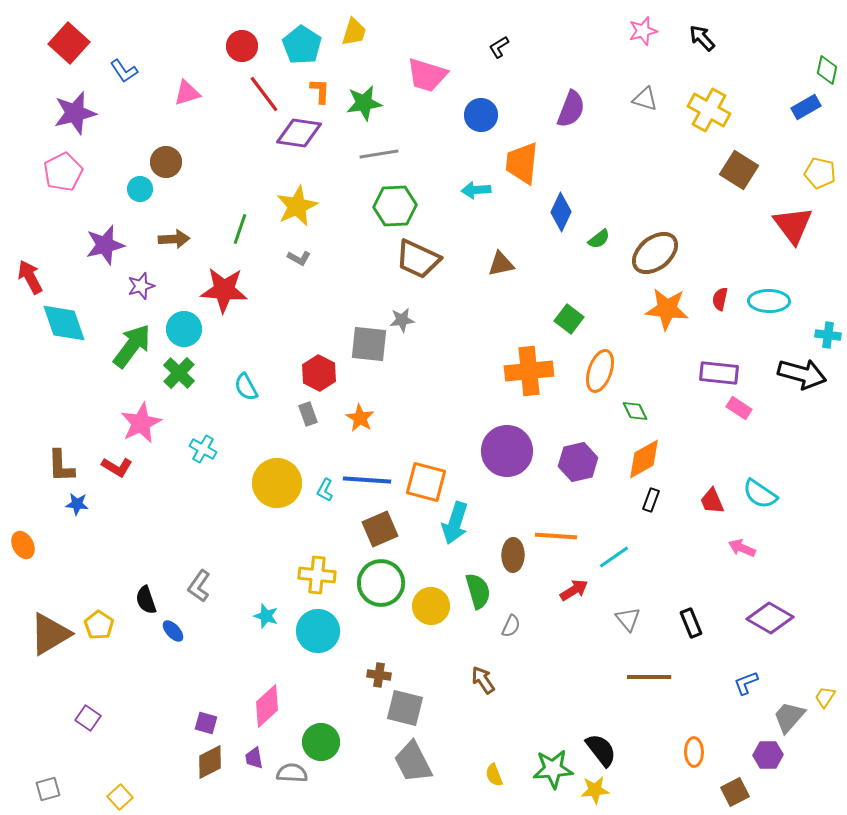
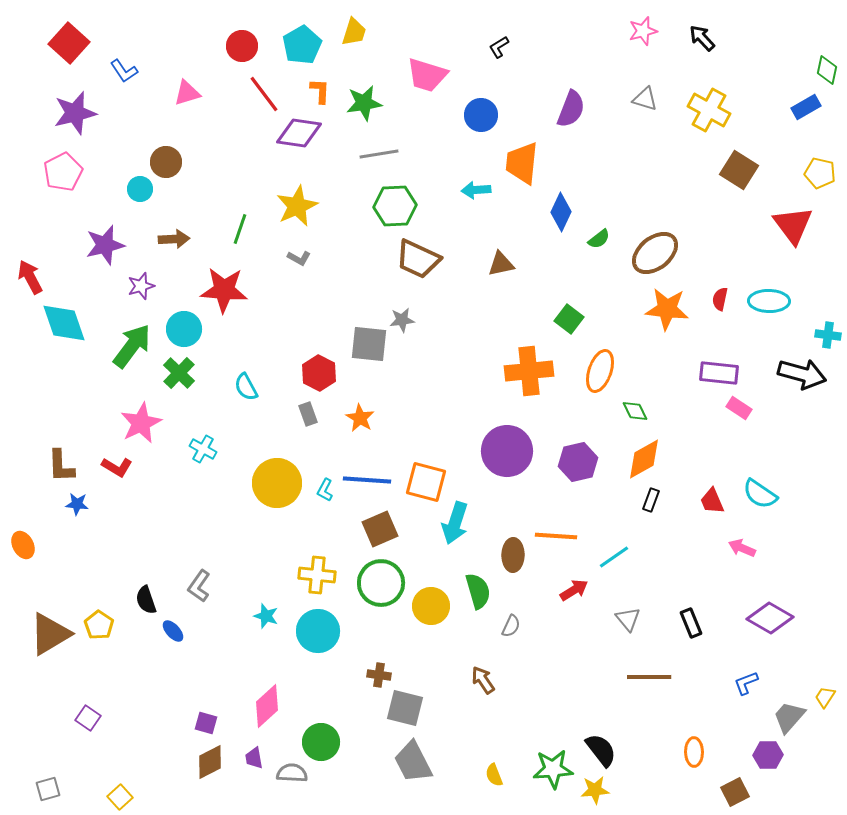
cyan pentagon at (302, 45): rotated 9 degrees clockwise
